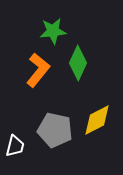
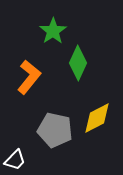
green star: rotated 28 degrees counterclockwise
orange L-shape: moved 9 px left, 7 px down
yellow diamond: moved 2 px up
white trapezoid: moved 14 px down; rotated 30 degrees clockwise
